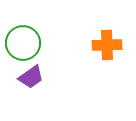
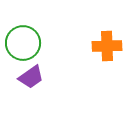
orange cross: moved 1 px down
